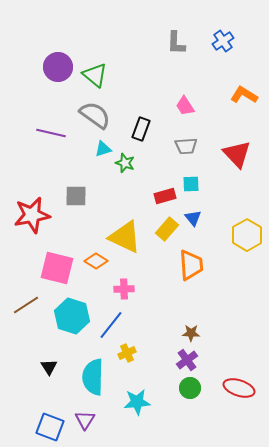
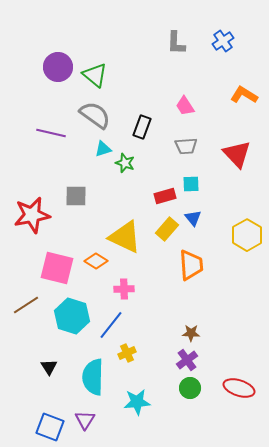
black rectangle: moved 1 px right, 2 px up
